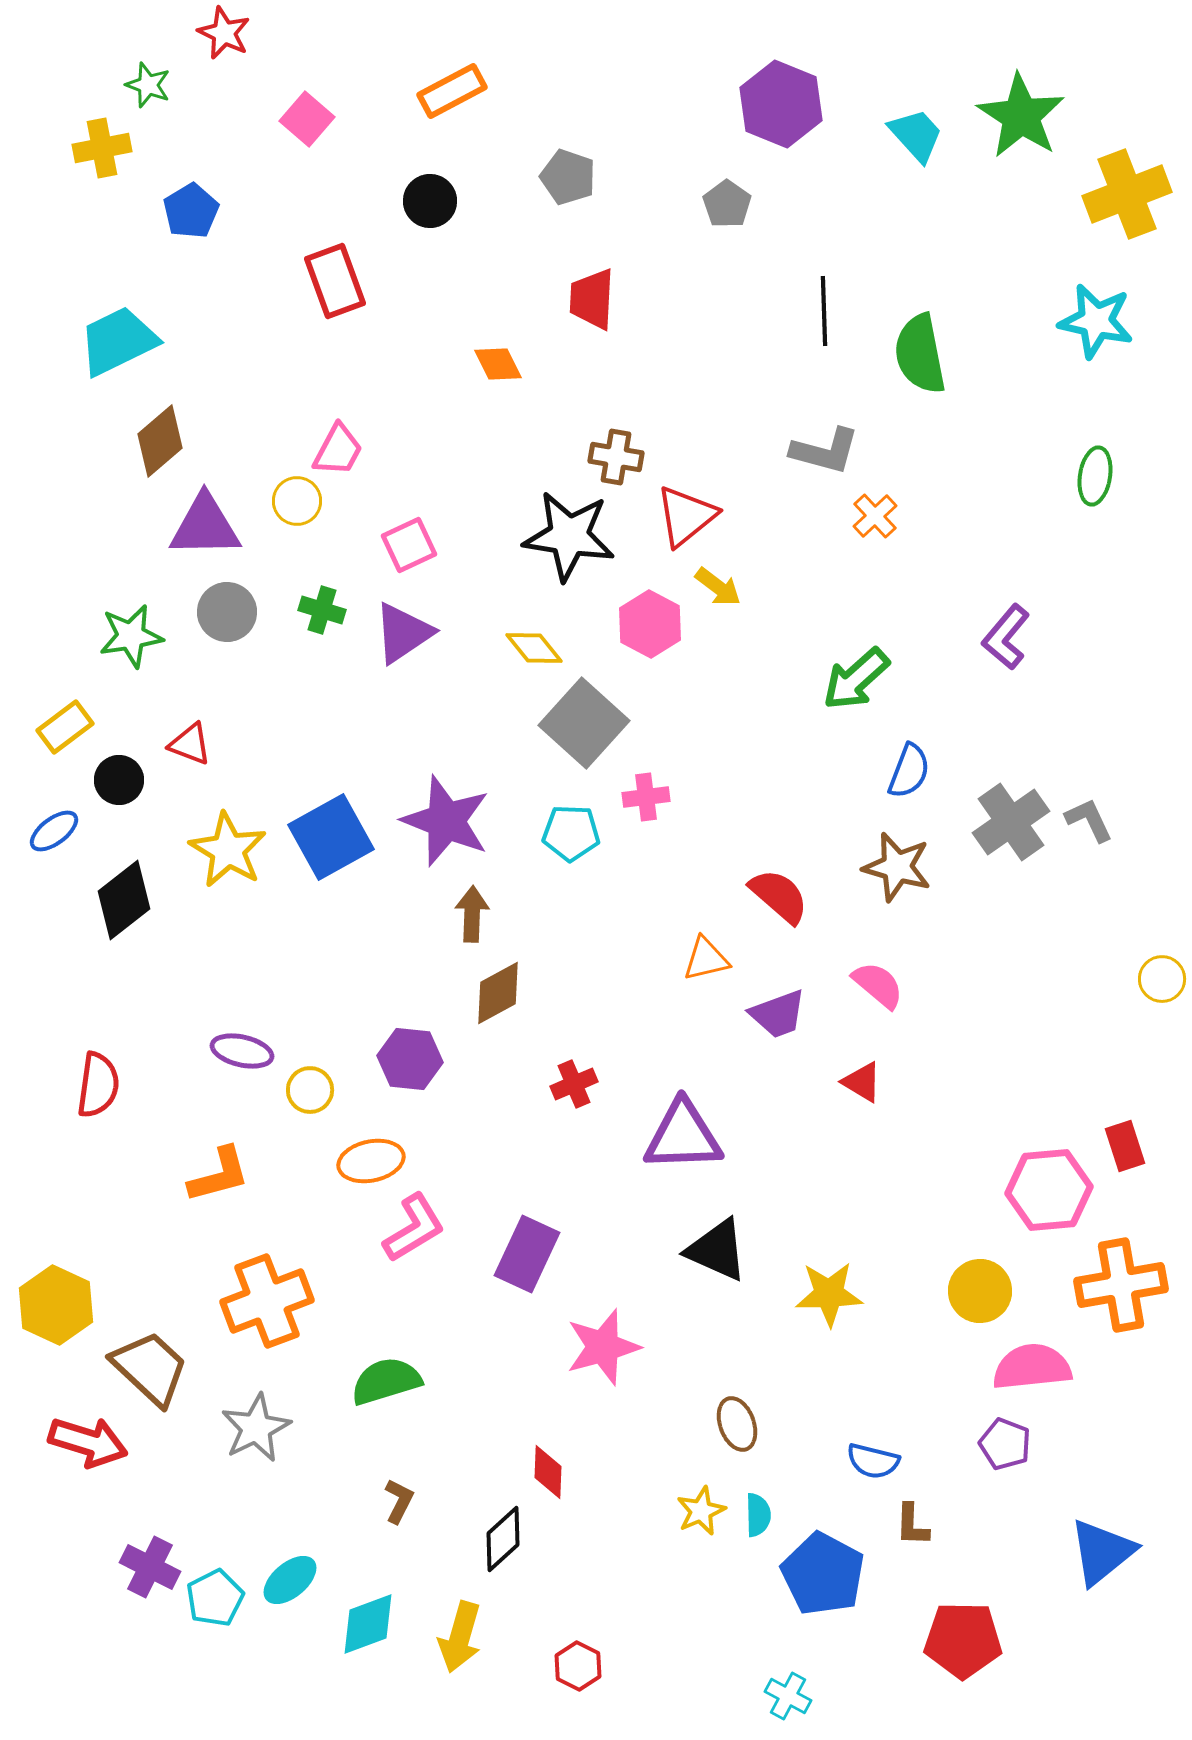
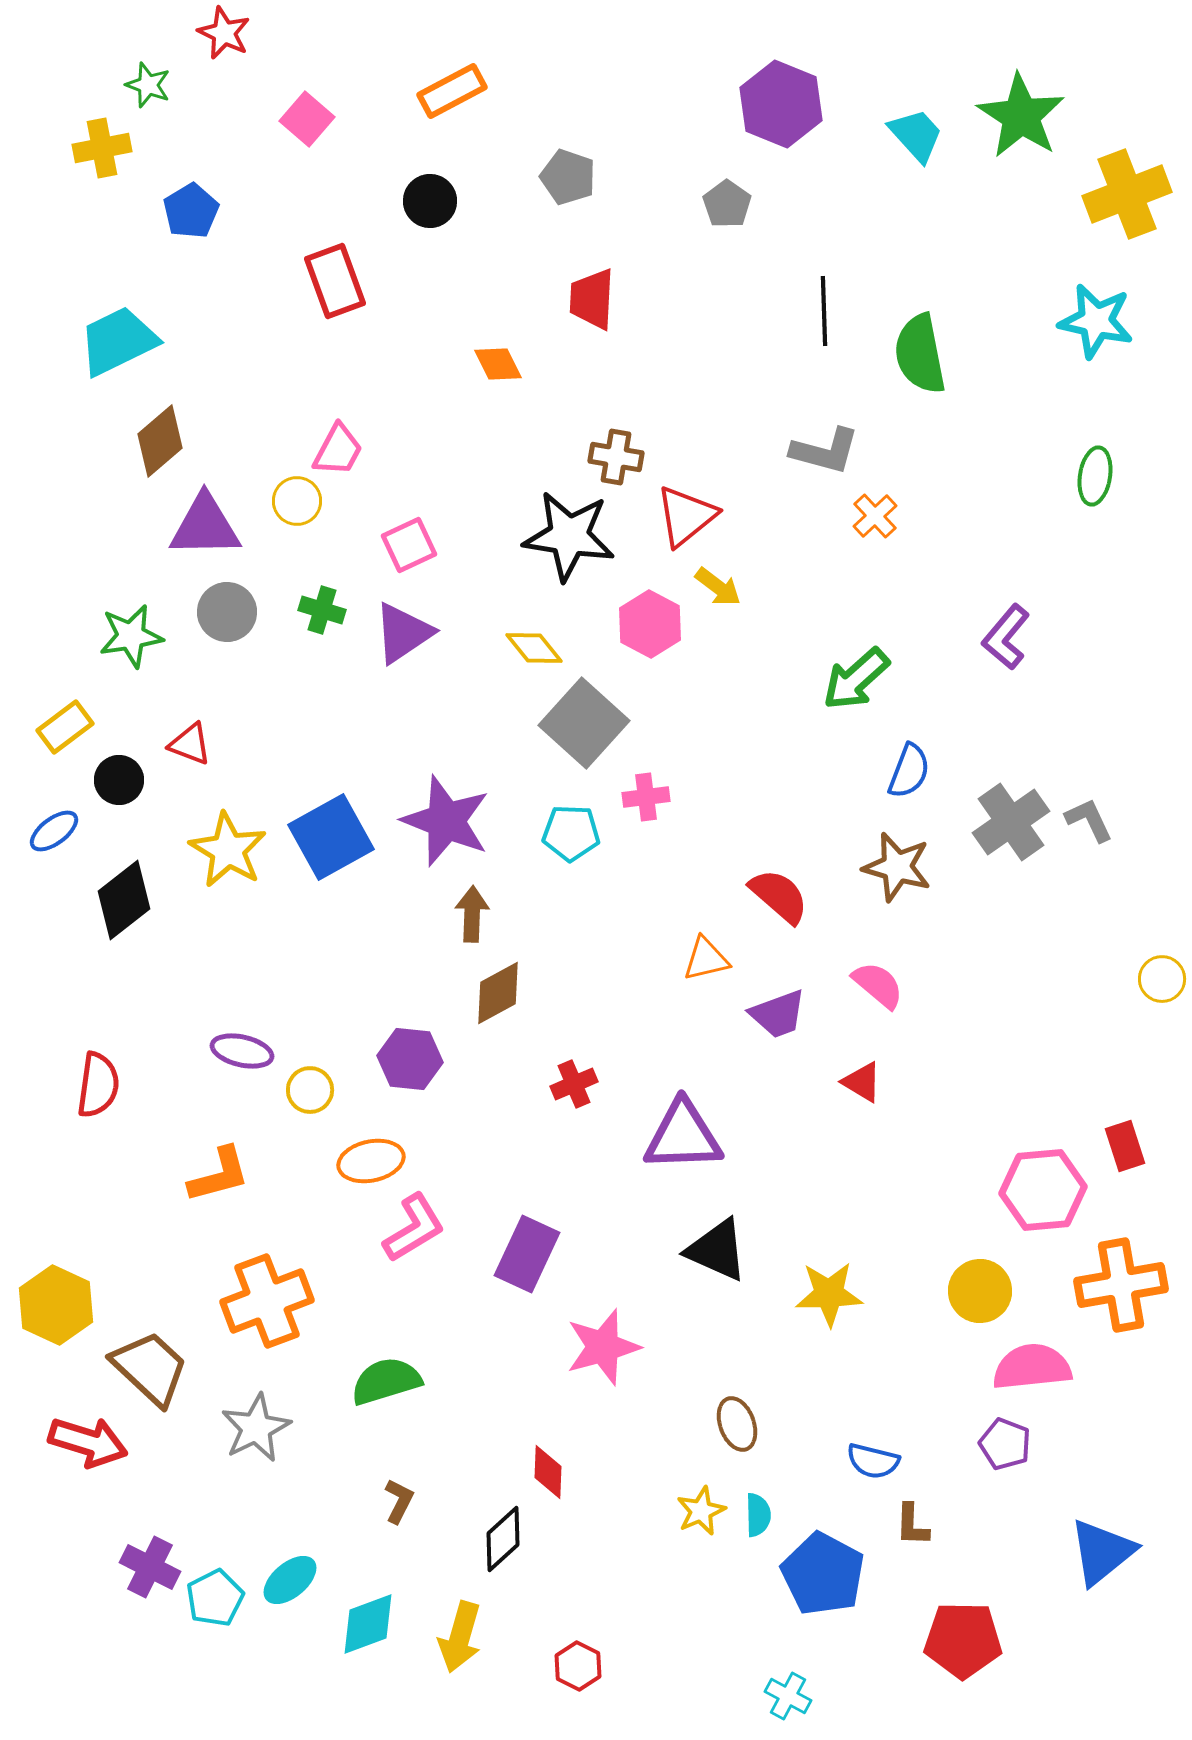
pink hexagon at (1049, 1190): moved 6 px left
